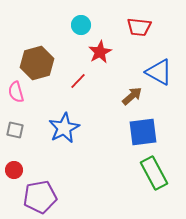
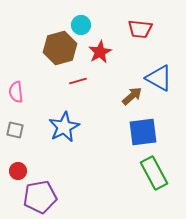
red trapezoid: moved 1 px right, 2 px down
brown hexagon: moved 23 px right, 15 px up
blue triangle: moved 6 px down
red line: rotated 30 degrees clockwise
pink semicircle: rotated 10 degrees clockwise
blue star: moved 1 px up
red circle: moved 4 px right, 1 px down
